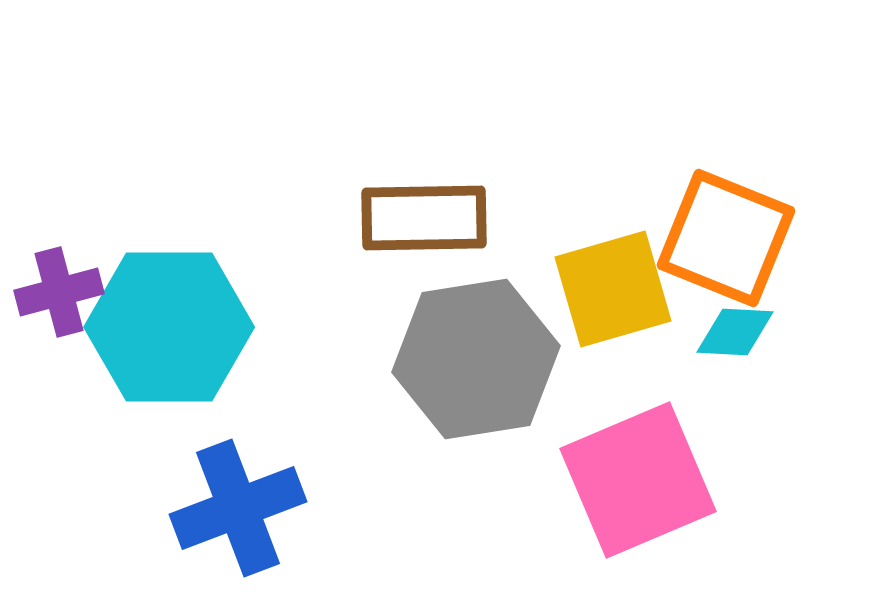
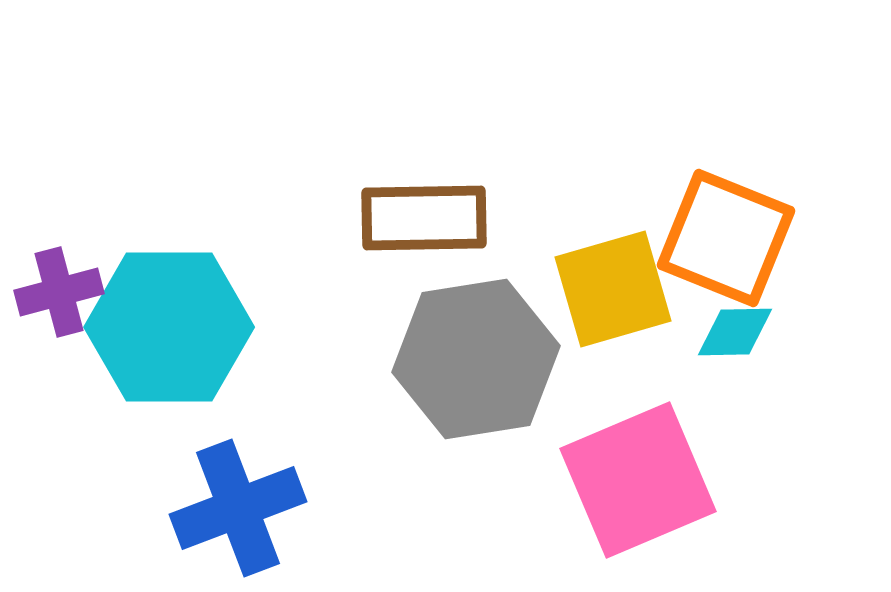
cyan diamond: rotated 4 degrees counterclockwise
